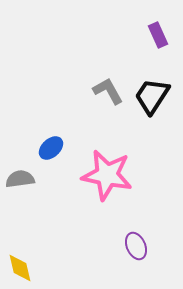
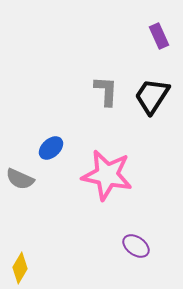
purple rectangle: moved 1 px right, 1 px down
gray L-shape: moved 2 px left; rotated 32 degrees clockwise
gray semicircle: rotated 148 degrees counterclockwise
purple ellipse: rotated 32 degrees counterclockwise
yellow diamond: rotated 44 degrees clockwise
